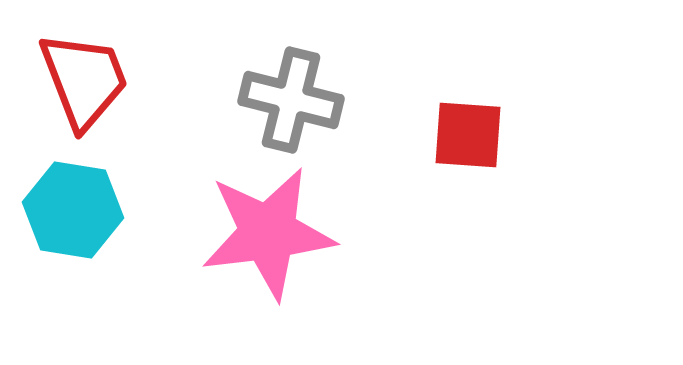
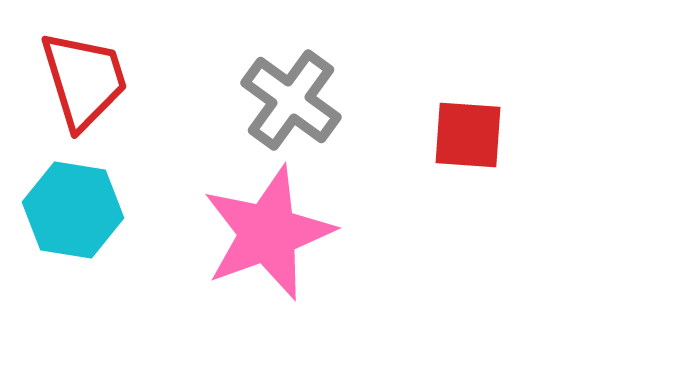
red trapezoid: rotated 4 degrees clockwise
gray cross: rotated 22 degrees clockwise
pink star: rotated 13 degrees counterclockwise
